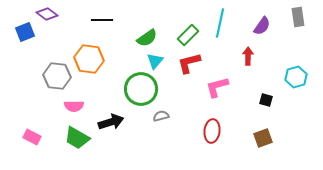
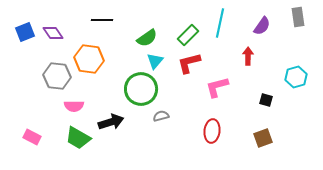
purple diamond: moved 6 px right, 19 px down; rotated 20 degrees clockwise
green trapezoid: moved 1 px right
